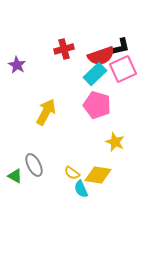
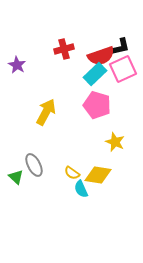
green triangle: moved 1 px right, 1 px down; rotated 14 degrees clockwise
